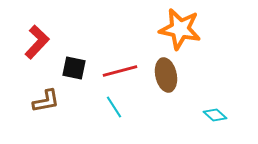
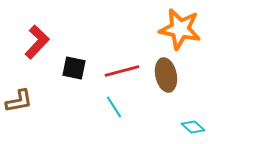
red line: moved 2 px right
brown L-shape: moved 27 px left
cyan diamond: moved 22 px left, 12 px down
